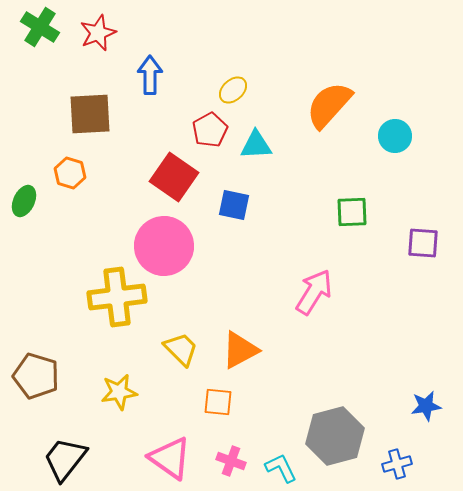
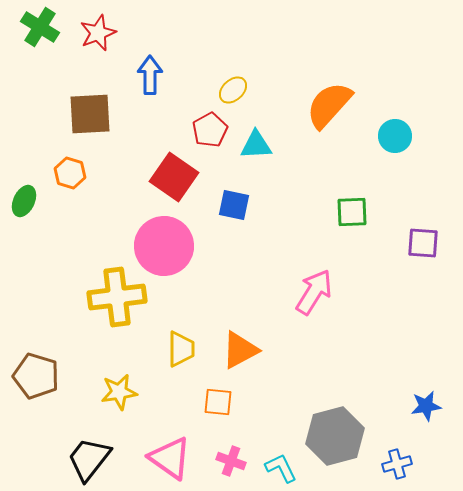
yellow trapezoid: rotated 45 degrees clockwise
black trapezoid: moved 24 px right
